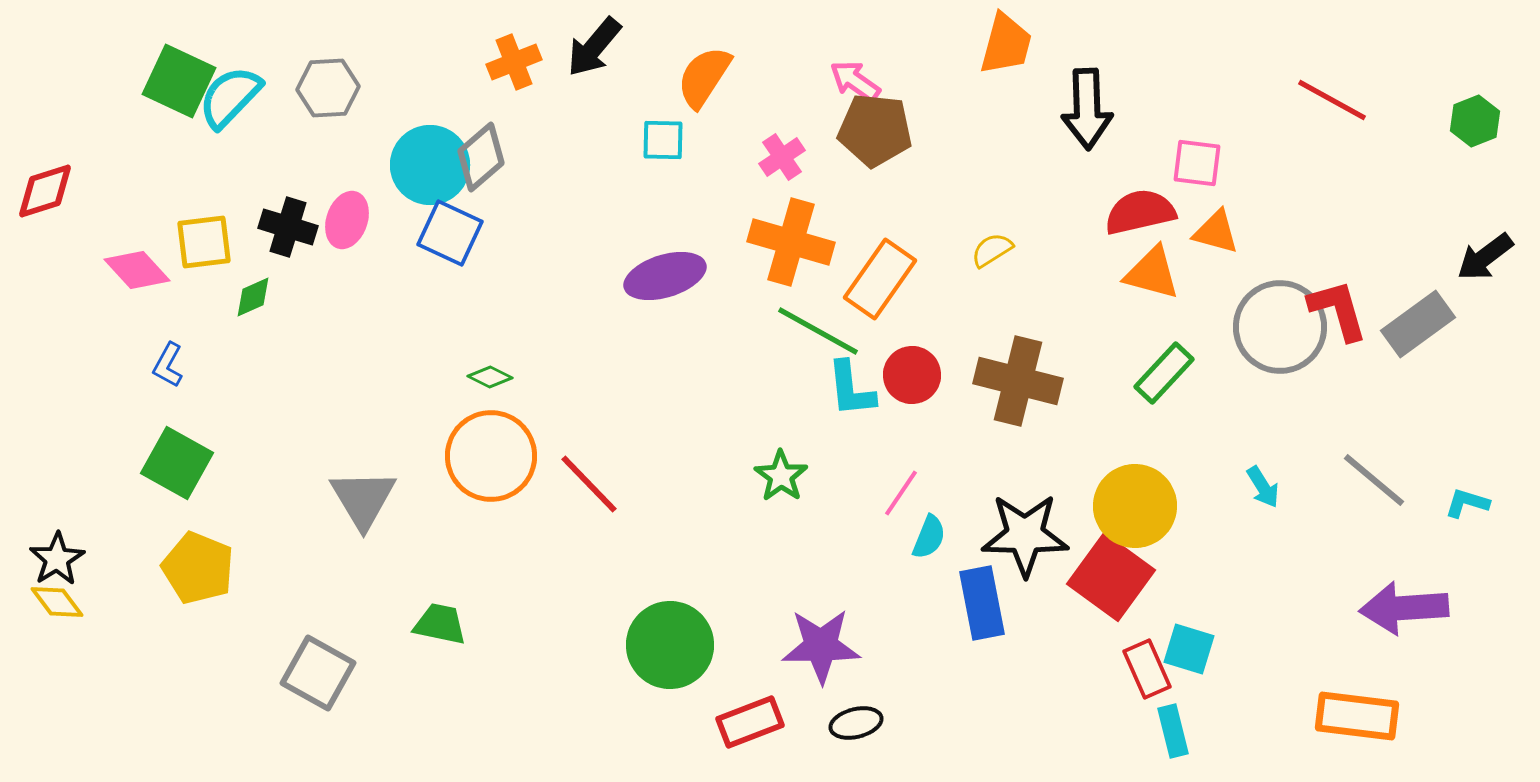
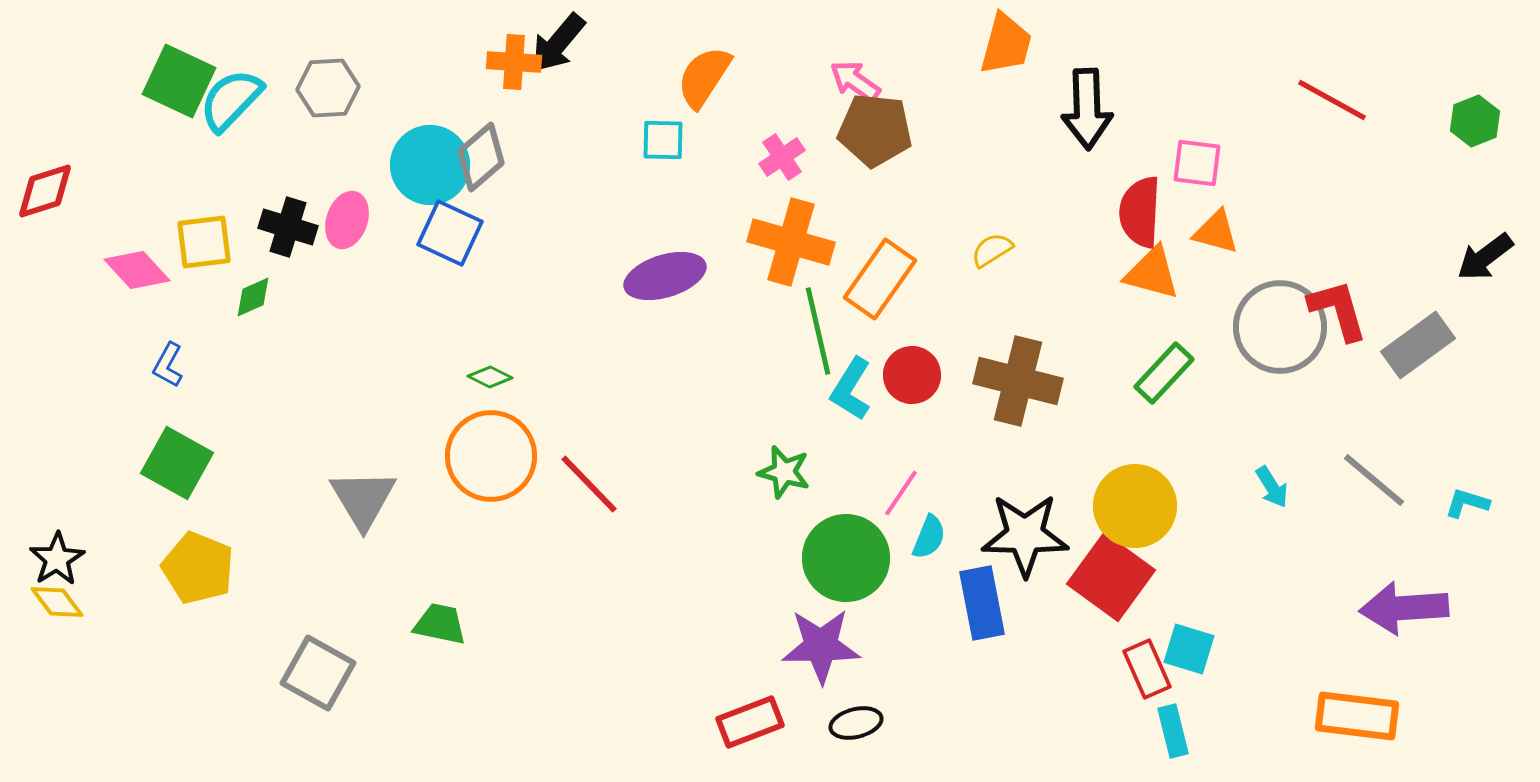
black arrow at (594, 47): moved 36 px left, 4 px up
orange cross at (514, 62): rotated 26 degrees clockwise
cyan semicircle at (230, 97): moved 1 px right, 3 px down
red semicircle at (1140, 212): rotated 74 degrees counterclockwise
gray rectangle at (1418, 324): moved 21 px down
green line at (818, 331): rotated 48 degrees clockwise
cyan L-shape at (851, 389): rotated 38 degrees clockwise
green star at (781, 476): moved 3 px right, 4 px up; rotated 20 degrees counterclockwise
cyan arrow at (1263, 487): moved 9 px right
green circle at (670, 645): moved 176 px right, 87 px up
